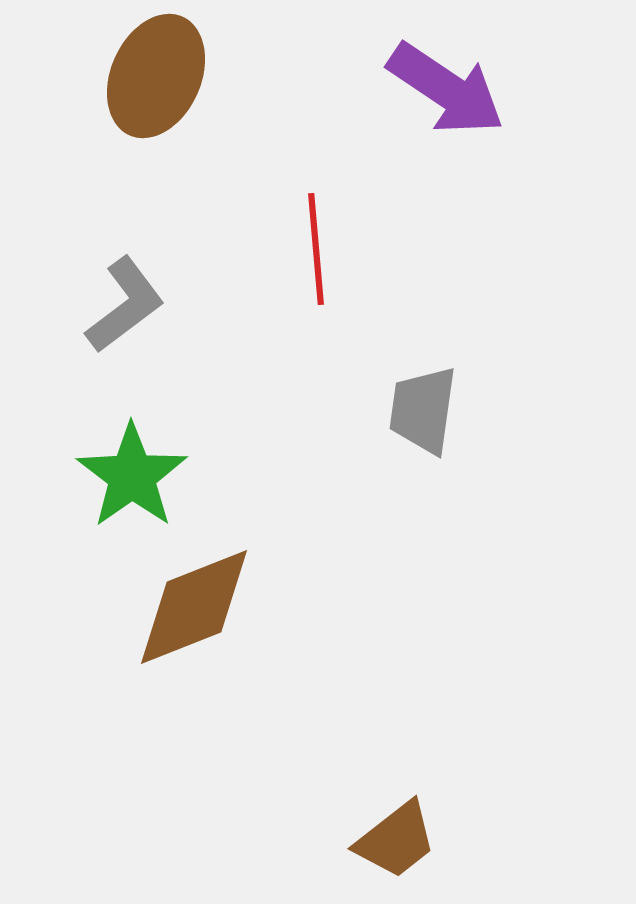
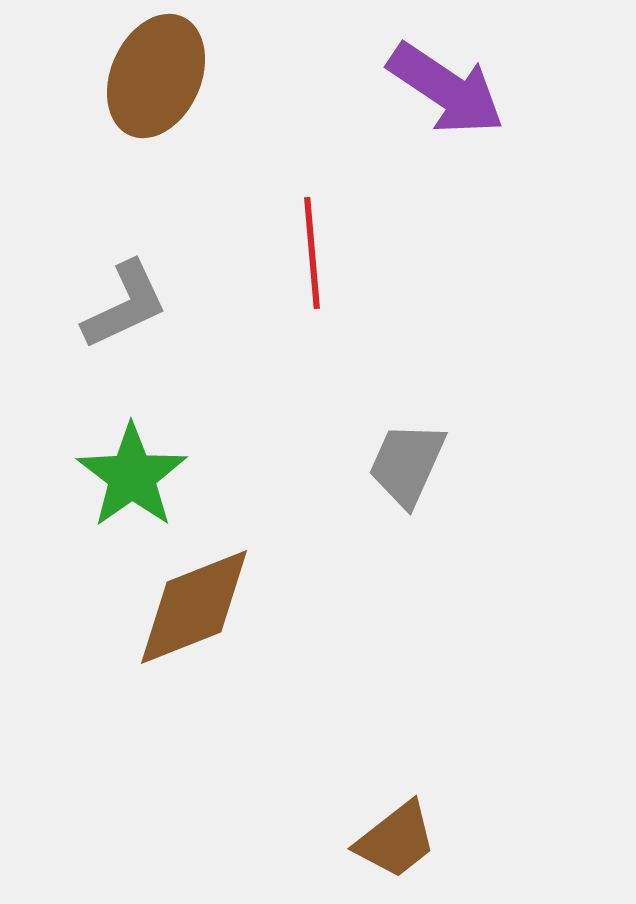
red line: moved 4 px left, 4 px down
gray L-shape: rotated 12 degrees clockwise
gray trapezoid: moved 16 px left, 54 px down; rotated 16 degrees clockwise
